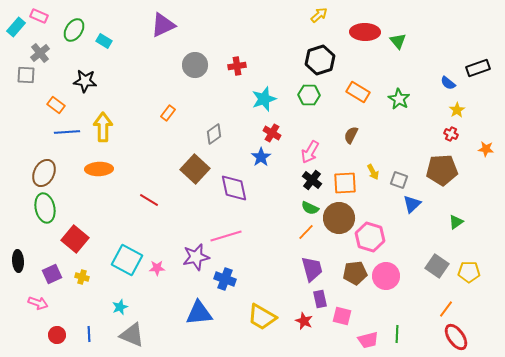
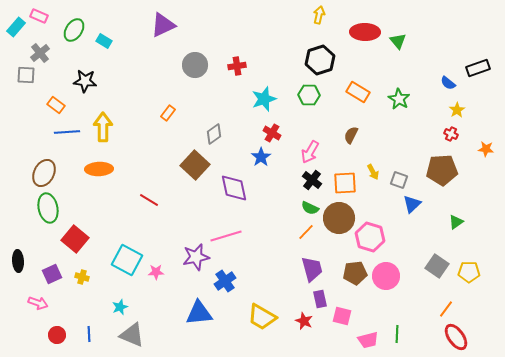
yellow arrow at (319, 15): rotated 36 degrees counterclockwise
brown square at (195, 169): moved 4 px up
green ellipse at (45, 208): moved 3 px right
pink star at (157, 268): moved 1 px left, 4 px down
blue cross at (225, 279): moved 2 px down; rotated 35 degrees clockwise
